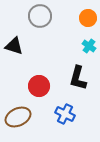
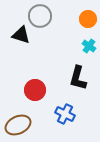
orange circle: moved 1 px down
black triangle: moved 7 px right, 11 px up
red circle: moved 4 px left, 4 px down
brown ellipse: moved 8 px down
